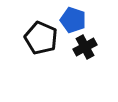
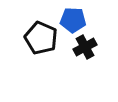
blue pentagon: rotated 15 degrees counterclockwise
